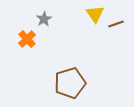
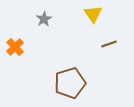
yellow triangle: moved 2 px left
brown line: moved 7 px left, 20 px down
orange cross: moved 12 px left, 8 px down
